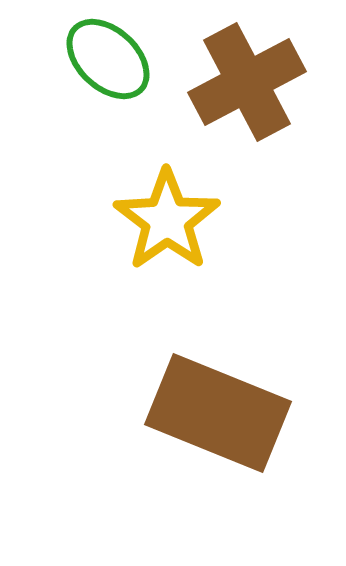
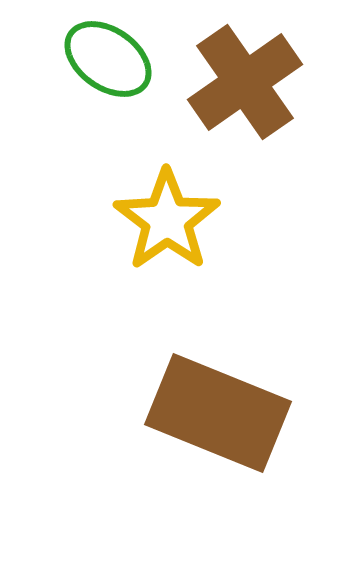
green ellipse: rotated 8 degrees counterclockwise
brown cross: moved 2 px left; rotated 7 degrees counterclockwise
